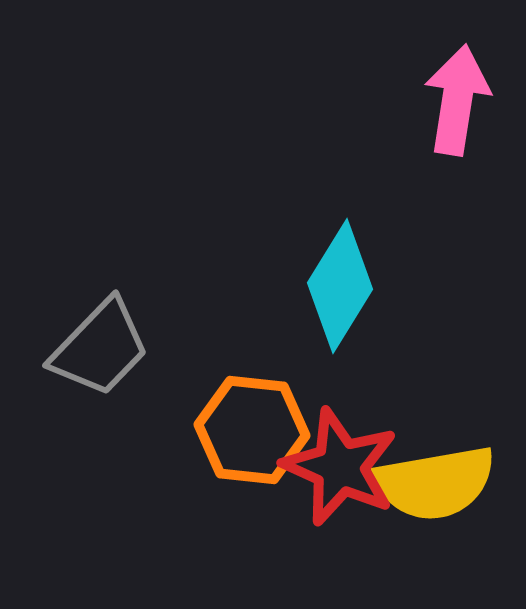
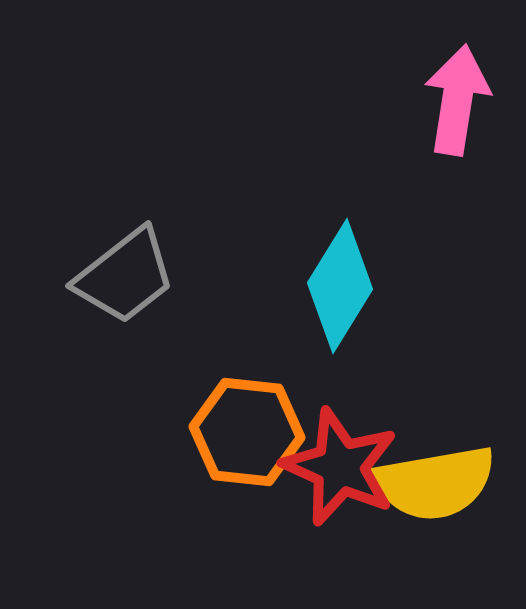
gray trapezoid: moved 25 px right, 72 px up; rotated 8 degrees clockwise
orange hexagon: moved 5 px left, 2 px down
